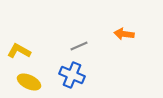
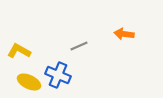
blue cross: moved 14 px left
